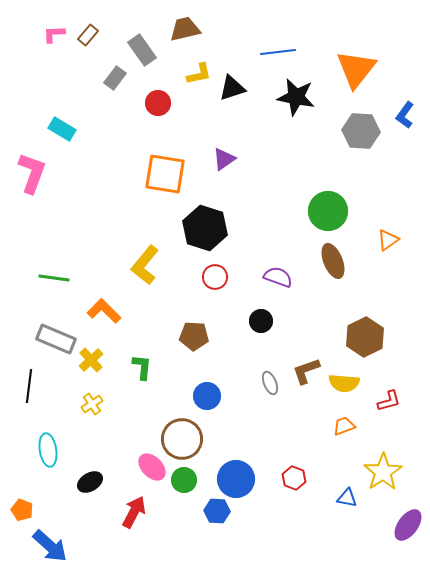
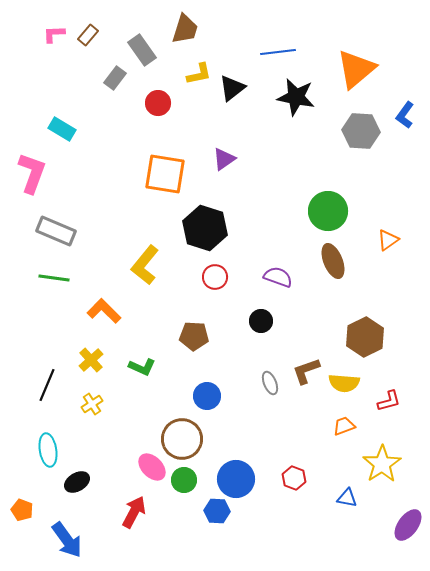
brown trapezoid at (185, 29): rotated 120 degrees clockwise
orange triangle at (356, 69): rotated 12 degrees clockwise
black triangle at (232, 88): rotated 20 degrees counterclockwise
gray rectangle at (56, 339): moved 108 px up
green L-shape at (142, 367): rotated 108 degrees clockwise
black line at (29, 386): moved 18 px right, 1 px up; rotated 16 degrees clockwise
yellow star at (383, 472): moved 1 px left, 8 px up
black ellipse at (90, 482): moved 13 px left
blue arrow at (50, 546): moved 17 px right, 6 px up; rotated 12 degrees clockwise
